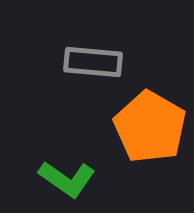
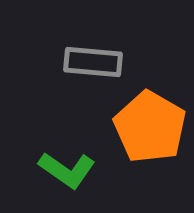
green L-shape: moved 9 px up
